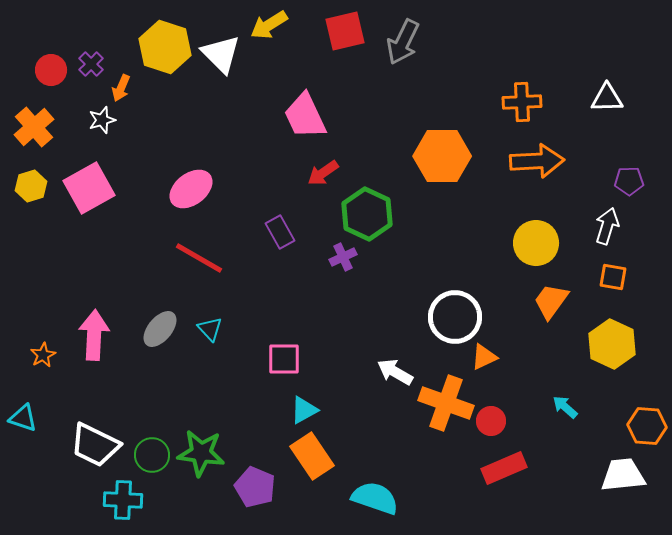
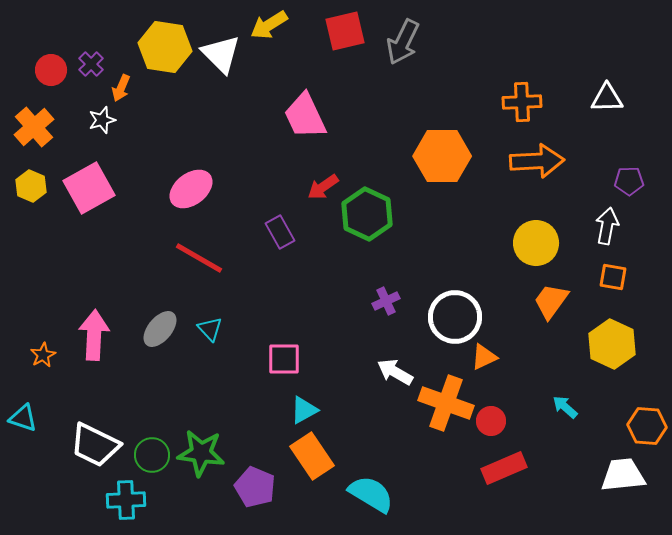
yellow hexagon at (165, 47): rotated 9 degrees counterclockwise
red arrow at (323, 173): moved 14 px down
yellow hexagon at (31, 186): rotated 20 degrees counterclockwise
white arrow at (607, 226): rotated 6 degrees counterclockwise
purple cross at (343, 257): moved 43 px right, 44 px down
cyan semicircle at (375, 498): moved 4 px left, 4 px up; rotated 12 degrees clockwise
cyan cross at (123, 500): moved 3 px right; rotated 6 degrees counterclockwise
